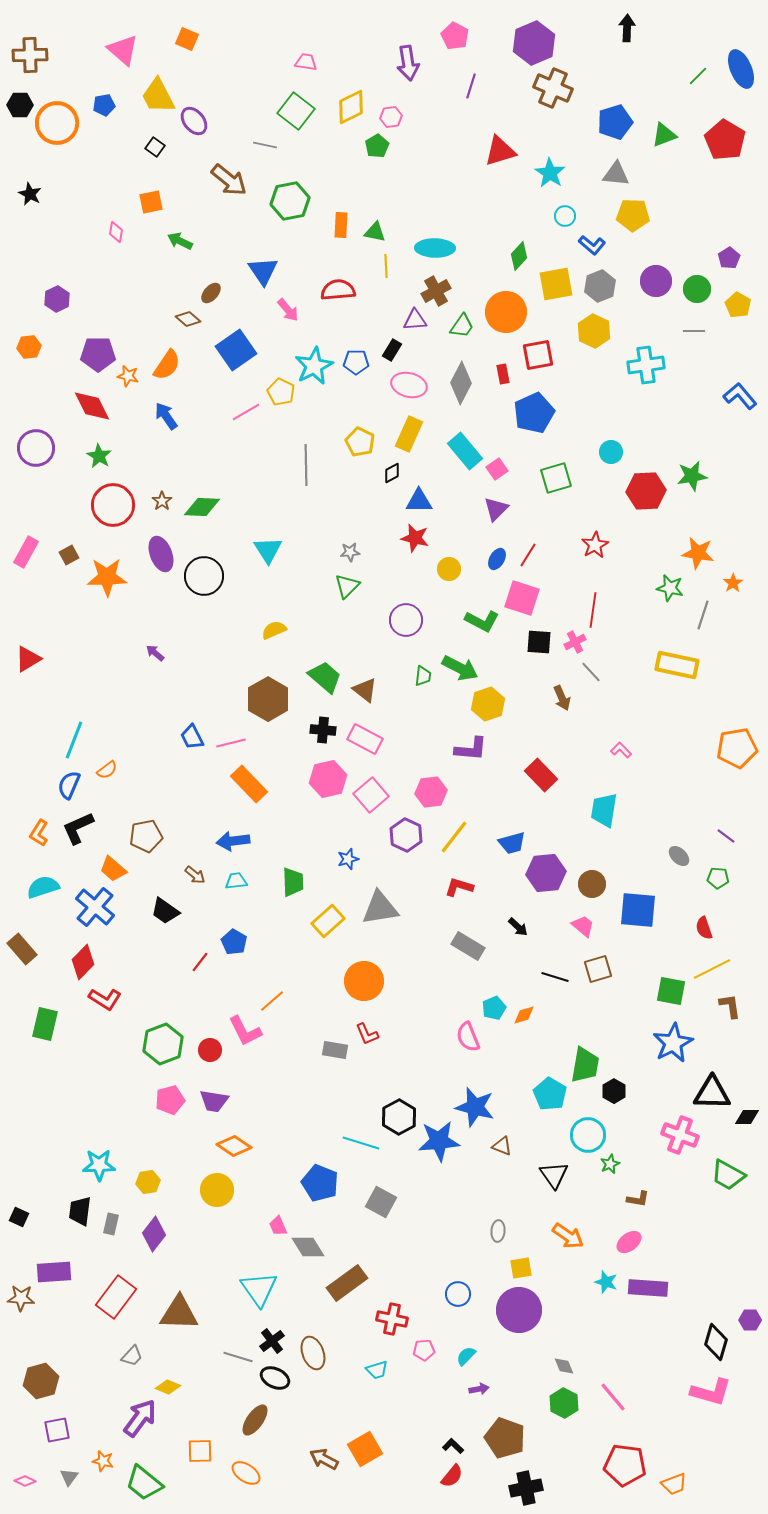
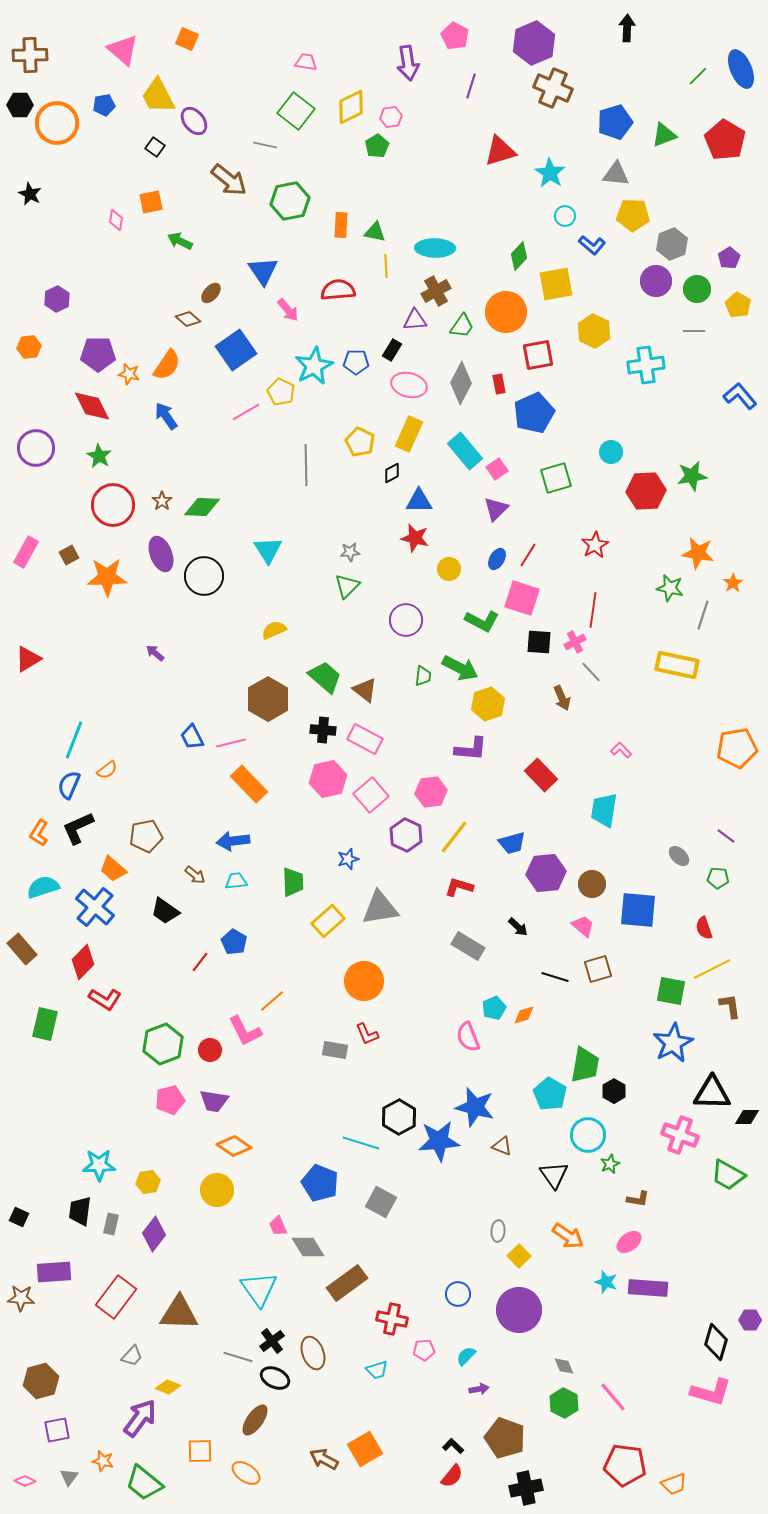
pink diamond at (116, 232): moved 12 px up
gray hexagon at (600, 286): moved 72 px right, 42 px up
red rectangle at (503, 374): moved 4 px left, 10 px down
orange star at (128, 376): moved 1 px right, 2 px up
yellow square at (521, 1268): moved 2 px left, 12 px up; rotated 35 degrees counterclockwise
